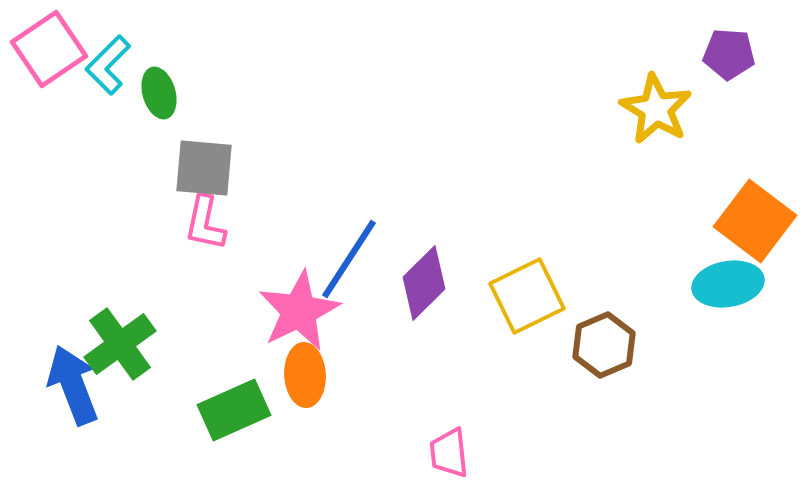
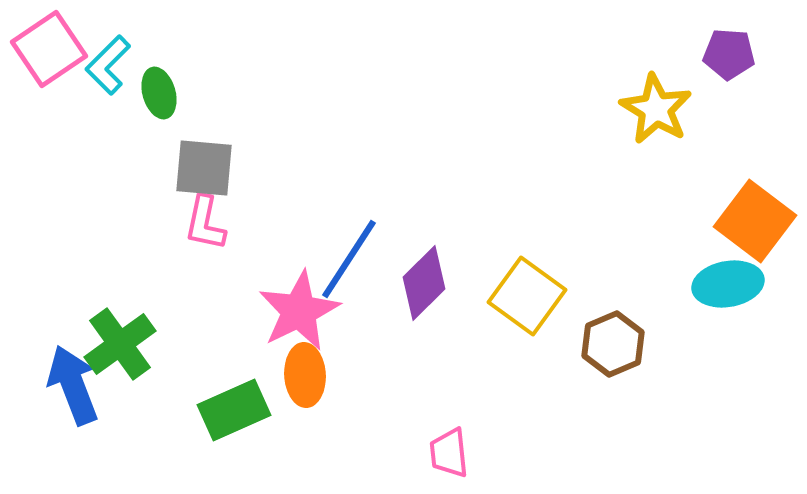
yellow square: rotated 28 degrees counterclockwise
brown hexagon: moved 9 px right, 1 px up
